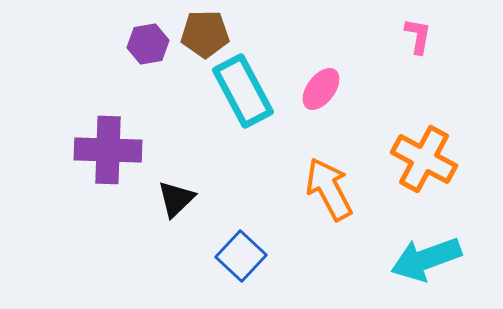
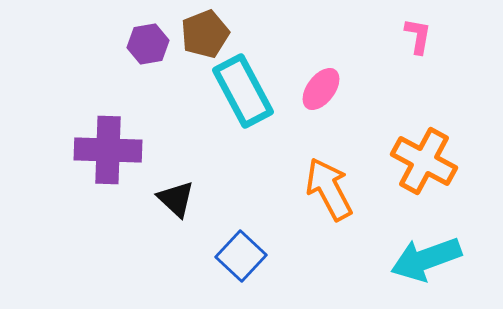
brown pentagon: rotated 21 degrees counterclockwise
orange cross: moved 2 px down
black triangle: rotated 33 degrees counterclockwise
